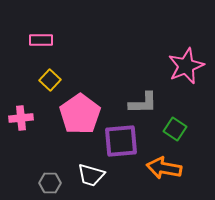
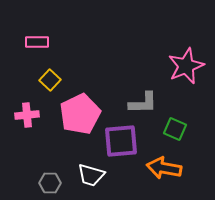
pink rectangle: moved 4 px left, 2 px down
pink pentagon: rotated 9 degrees clockwise
pink cross: moved 6 px right, 3 px up
green square: rotated 10 degrees counterclockwise
